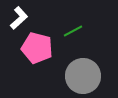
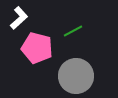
gray circle: moved 7 px left
